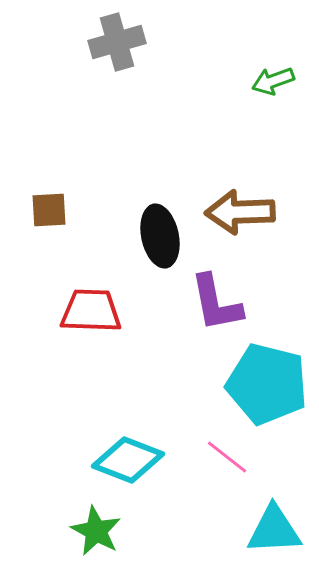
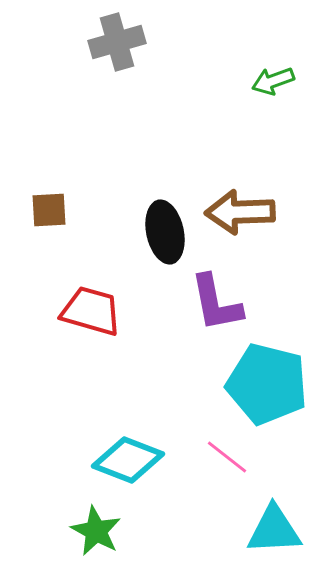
black ellipse: moved 5 px right, 4 px up
red trapezoid: rotated 14 degrees clockwise
